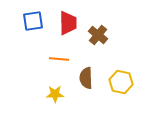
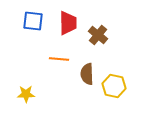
blue square: rotated 15 degrees clockwise
brown semicircle: moved 1 px right, 4 px up
yellow hexagon: moved 7 px left, 4 px down
yellow star: moved 29 px left
